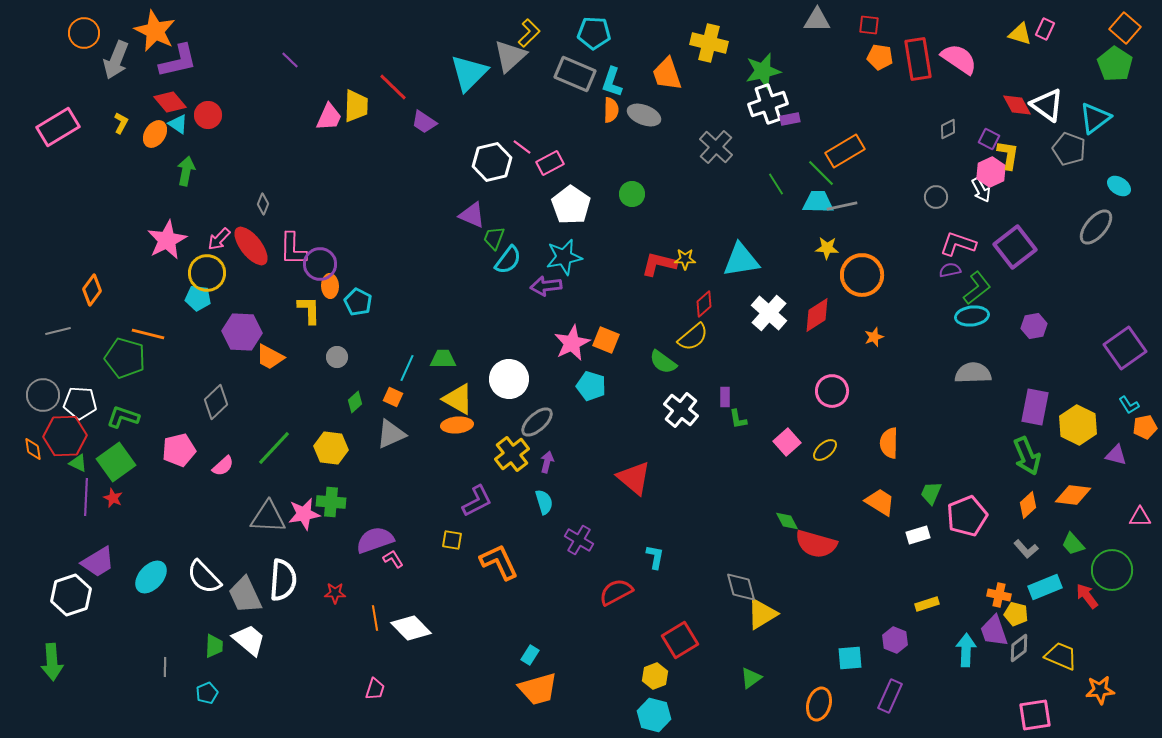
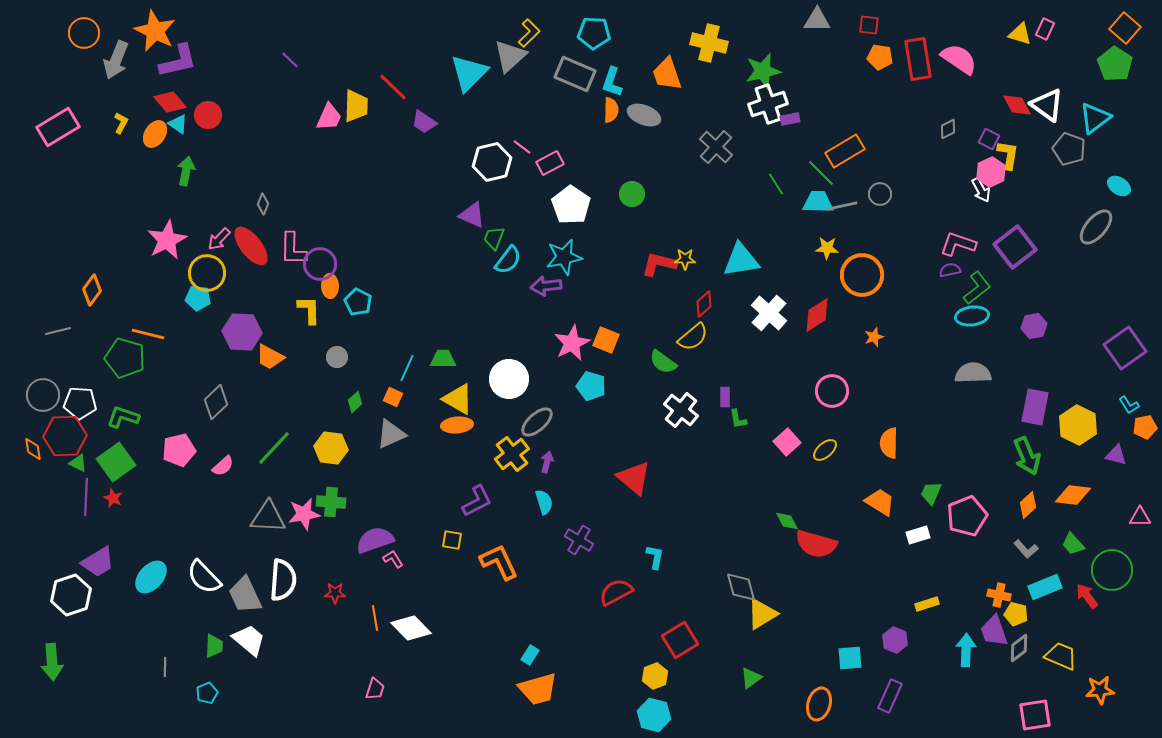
gray circle at (936, 197): moved 56 px left, 3 px up
